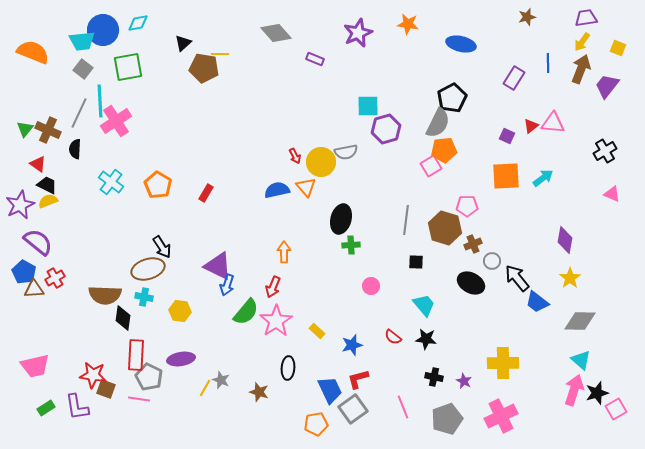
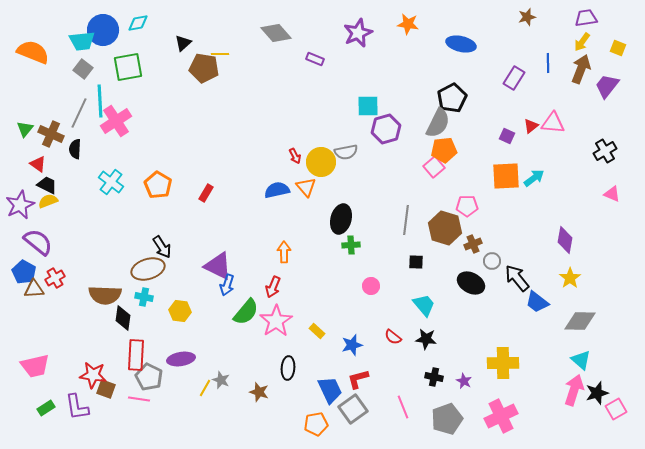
brown cross at (48, 130): moved 3 px right, 4 px down
pink square at (431, 166): moved 3 px right, 1 px down; rotated 10 degrees counterclockwise
cyan arrow at (543, 178): moved 9 px left
